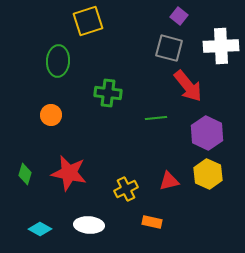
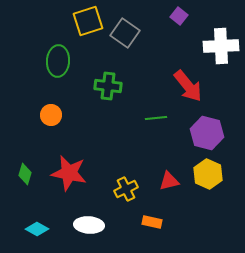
gray square: moved 44 px left, 15 px up; rotated 20 degrees clockwise
green cross: moved 7 px up
purple hexagon: rotated 12 degrees counterclockwise
cyan diamond: moved 3 px left
